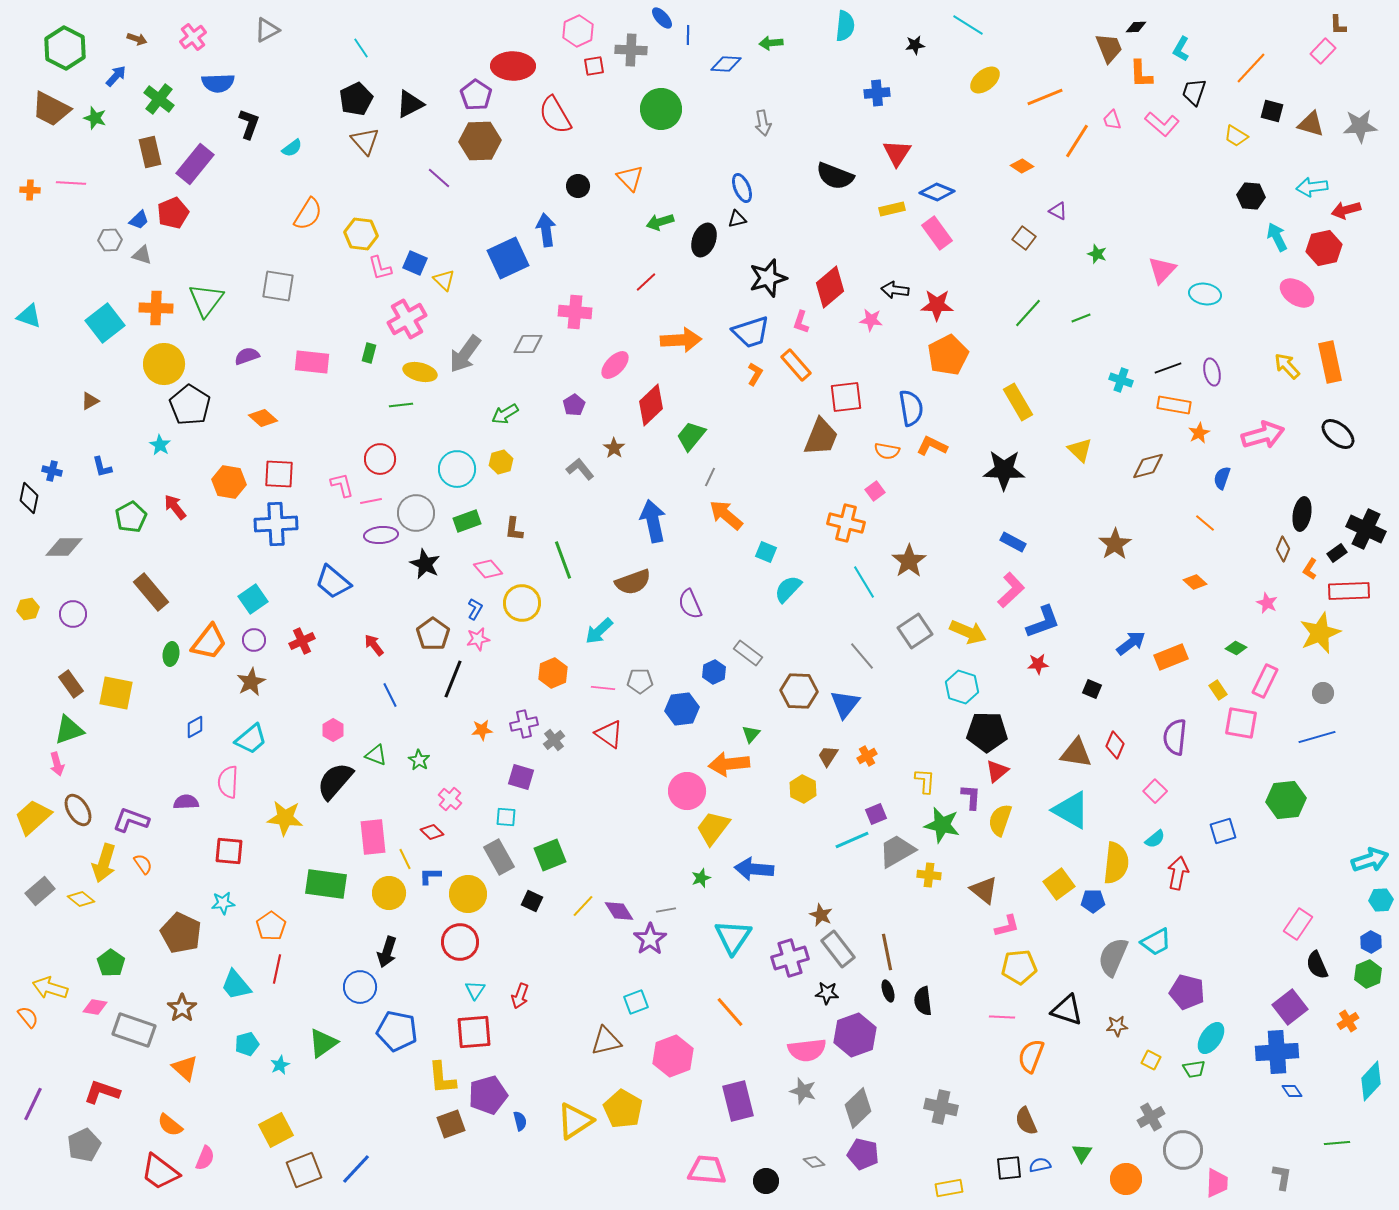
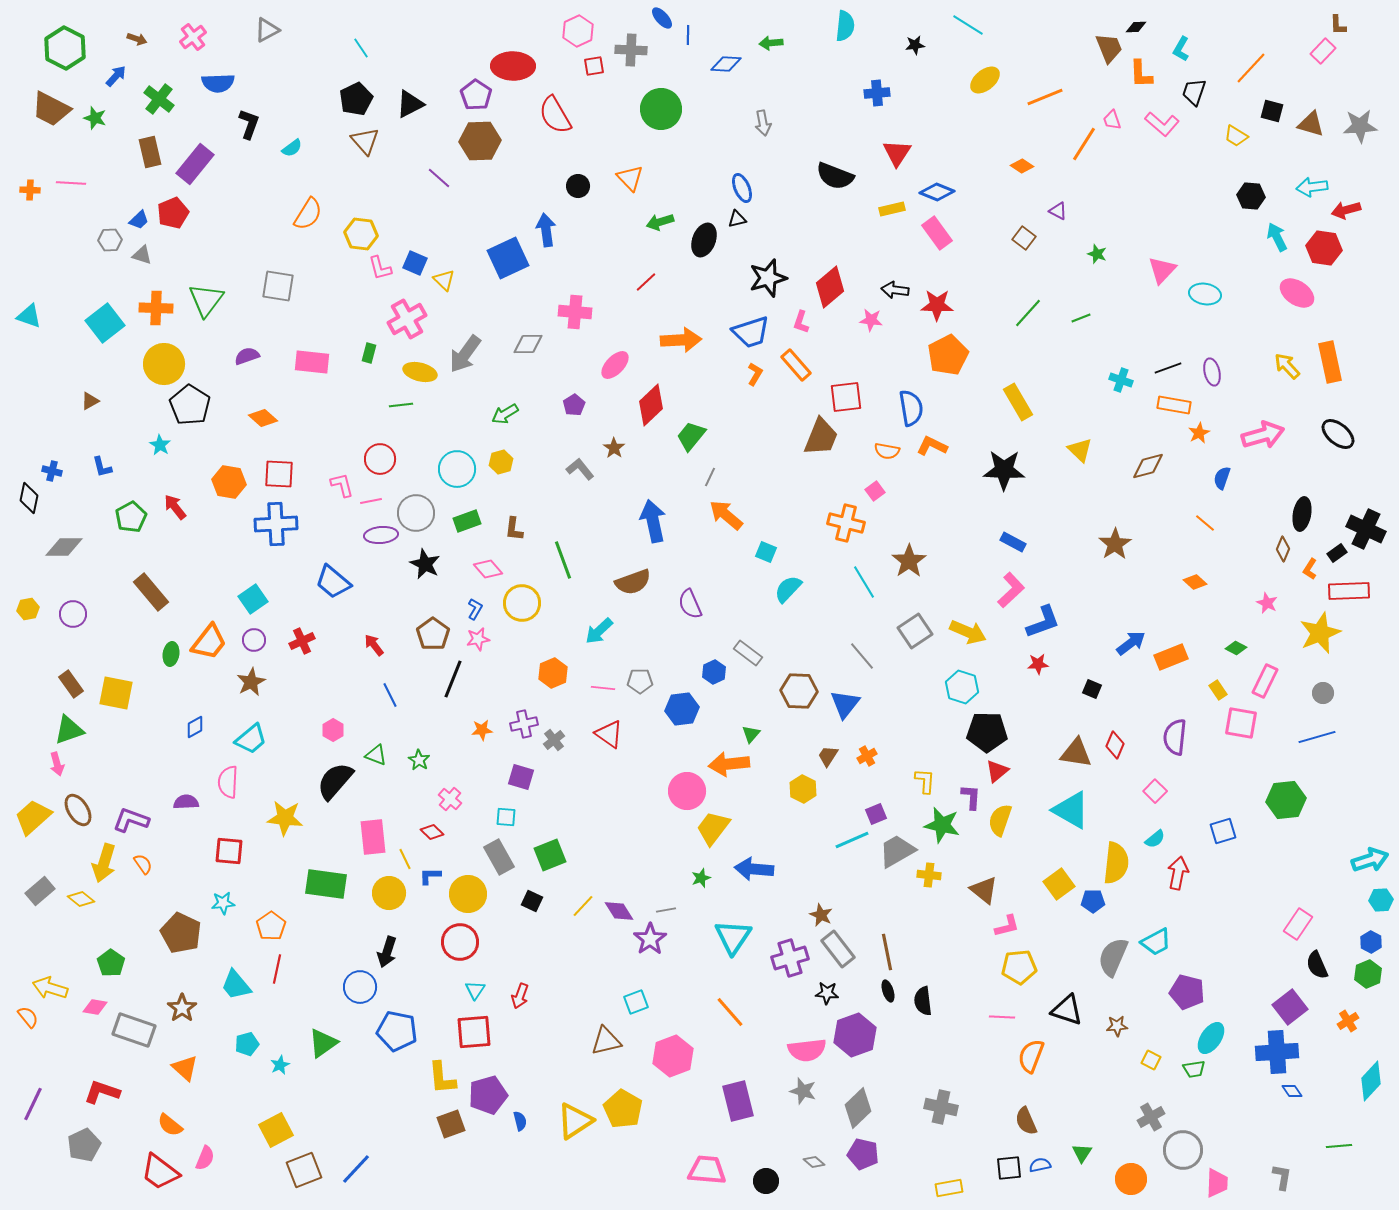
orange line at (1077, 141): moved 7 px right, 3 px down
red hexagon at (1324, 248): rotated 20 degrees clockwise
green line at (1337, 1143): moved 2 px right, 3 px down
orange circle at (1126, 1179): moved 5 px right
